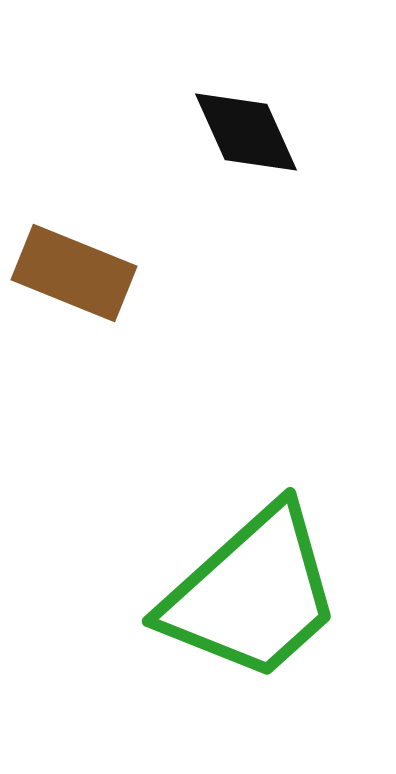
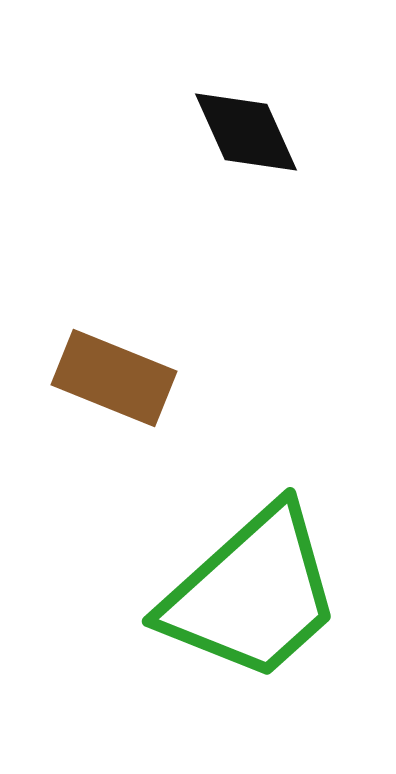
brown rectangle: moved 40 px right, 105 px down
